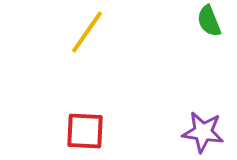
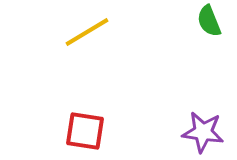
yellow line: rotated 24 degrees clockwise
red square: rotated 6 degrees clockwise
